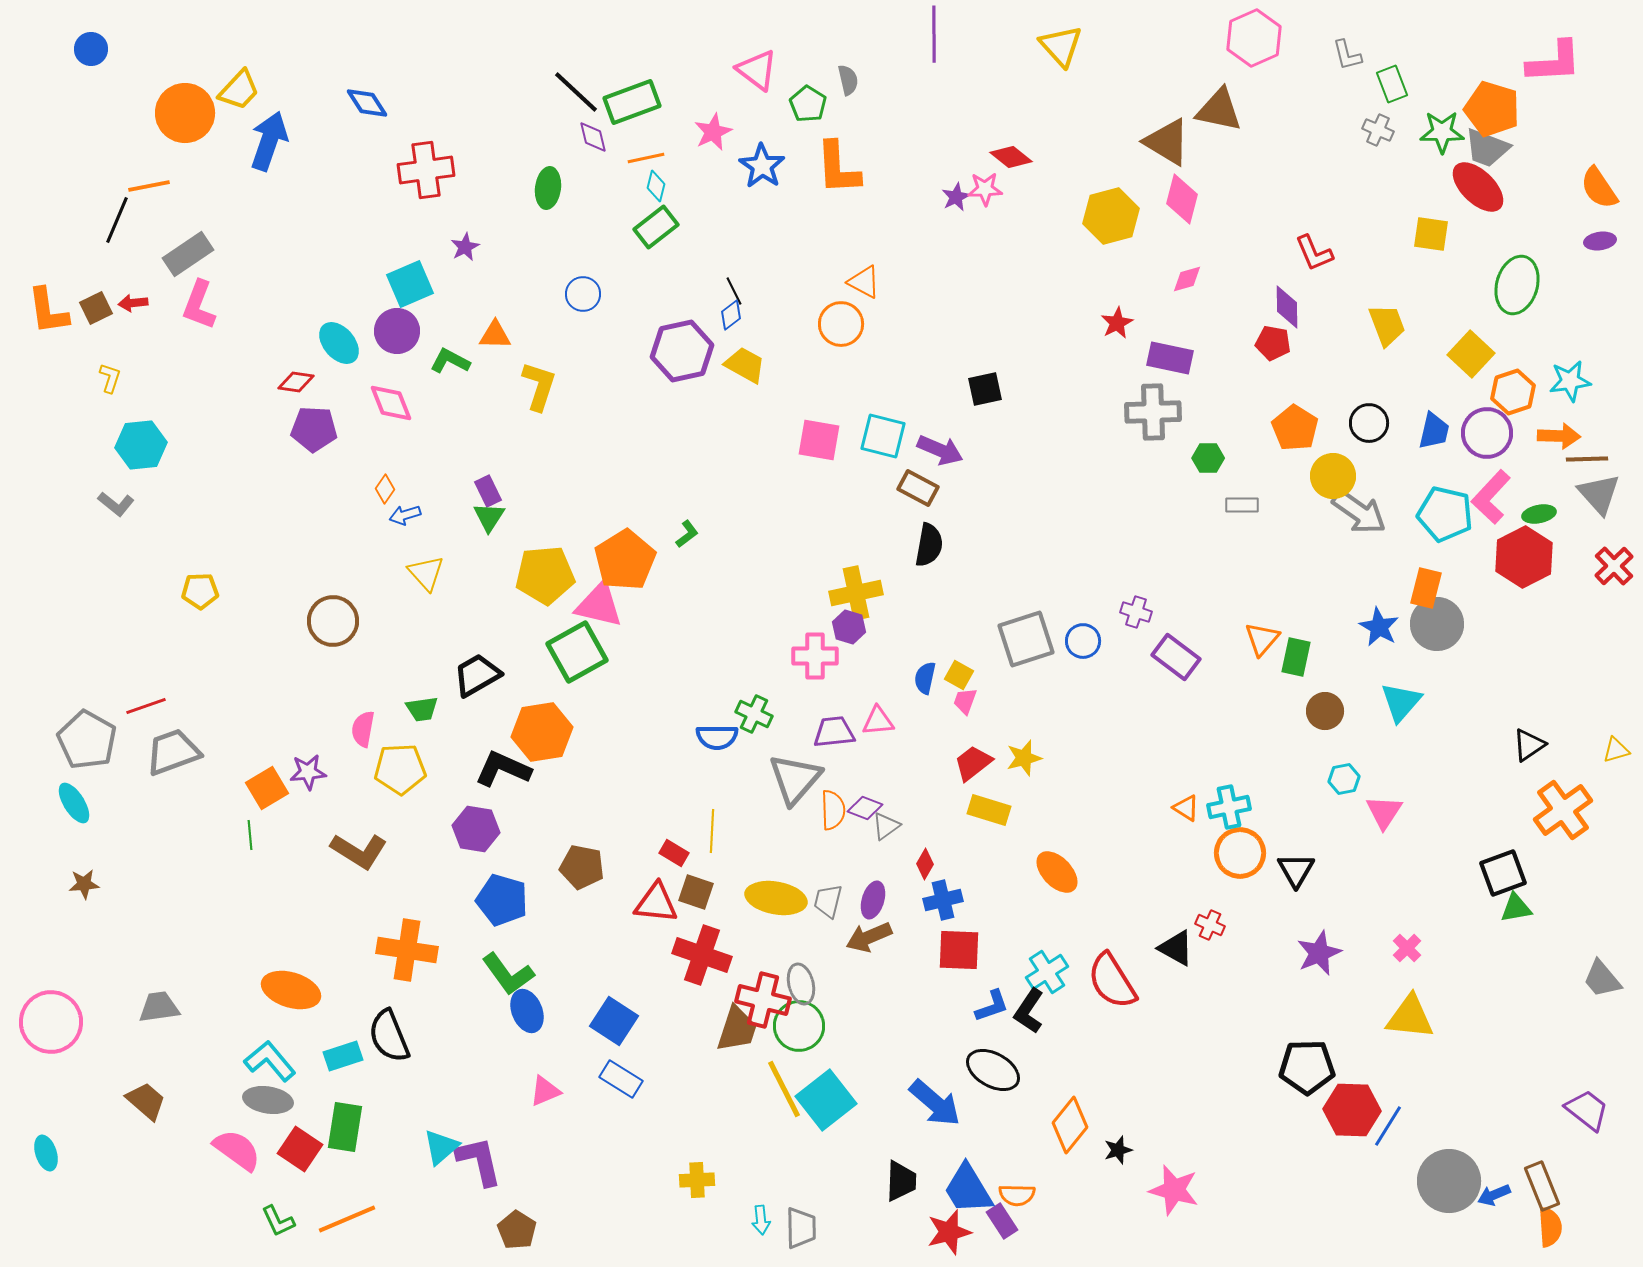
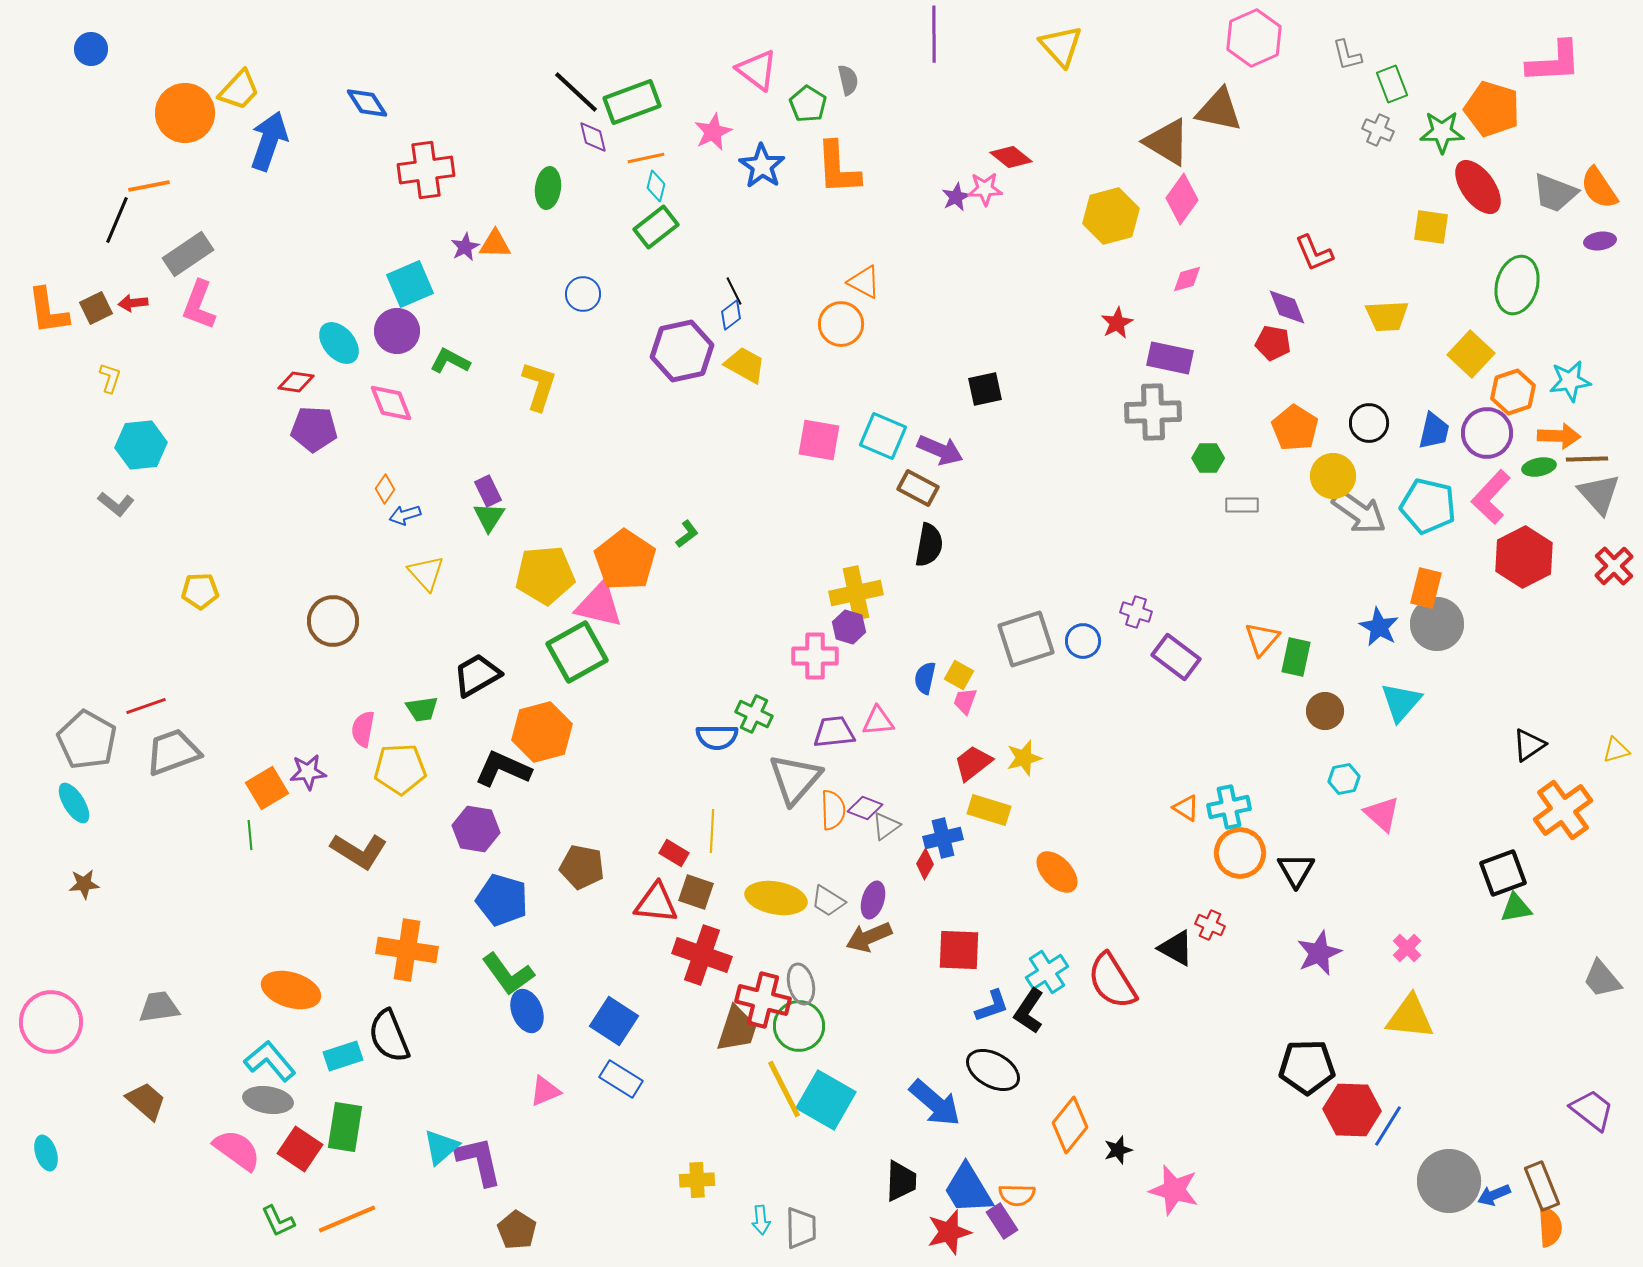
gray trapezoid at (1487, 148): moved 68 px right, 45 px down
red ellipse at (1478, 187): rotated 10 degrees clockwise
pink diamond at (1182, 199): rotated 21 degrees clockwise
yellow square at (1431, 234): moved 7 px up
purple diamond at (1287, 307): rotated 21 degrees counterclockwise
yellow trapezoid at (1387, 325): moved 9 px up; rotated 108 degrees clockwise
orange triangle at (495, 335): moved 91 px up
cyan square at (883, 436): rotated 9 degrees clockwise
cyan pentagon at (1445, 514): moved 17 px left, 8 px up
green ellipse at (1539, 514): moved 47 px up
orange pentagon at (625, 560): rotated 6 degrees counterclockwise
orange hexagon at (542, 732): rotated 6 degrees counterclockwise
pink triangle at (1384, 812): moved 2 px left, 2 px down; rotated 21 degrees counterclockwise
blue cross at (943, 900): moved 62 px up
gray trapezoid at (828, 901): rotated 72 degrees counterclockwise
cyan square at (826, 1100): rotated 22 degrees counterclockwise
purple trapezoid at (1587, 1110): moved 5 px right
